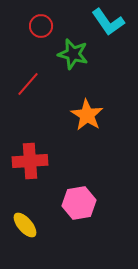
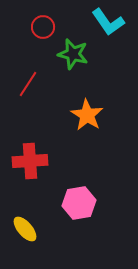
red circle: moved 2 px right, 1 px down
red line: rotated 8 degrees counterclockwise
yellow ellipse: moved 4 px down
